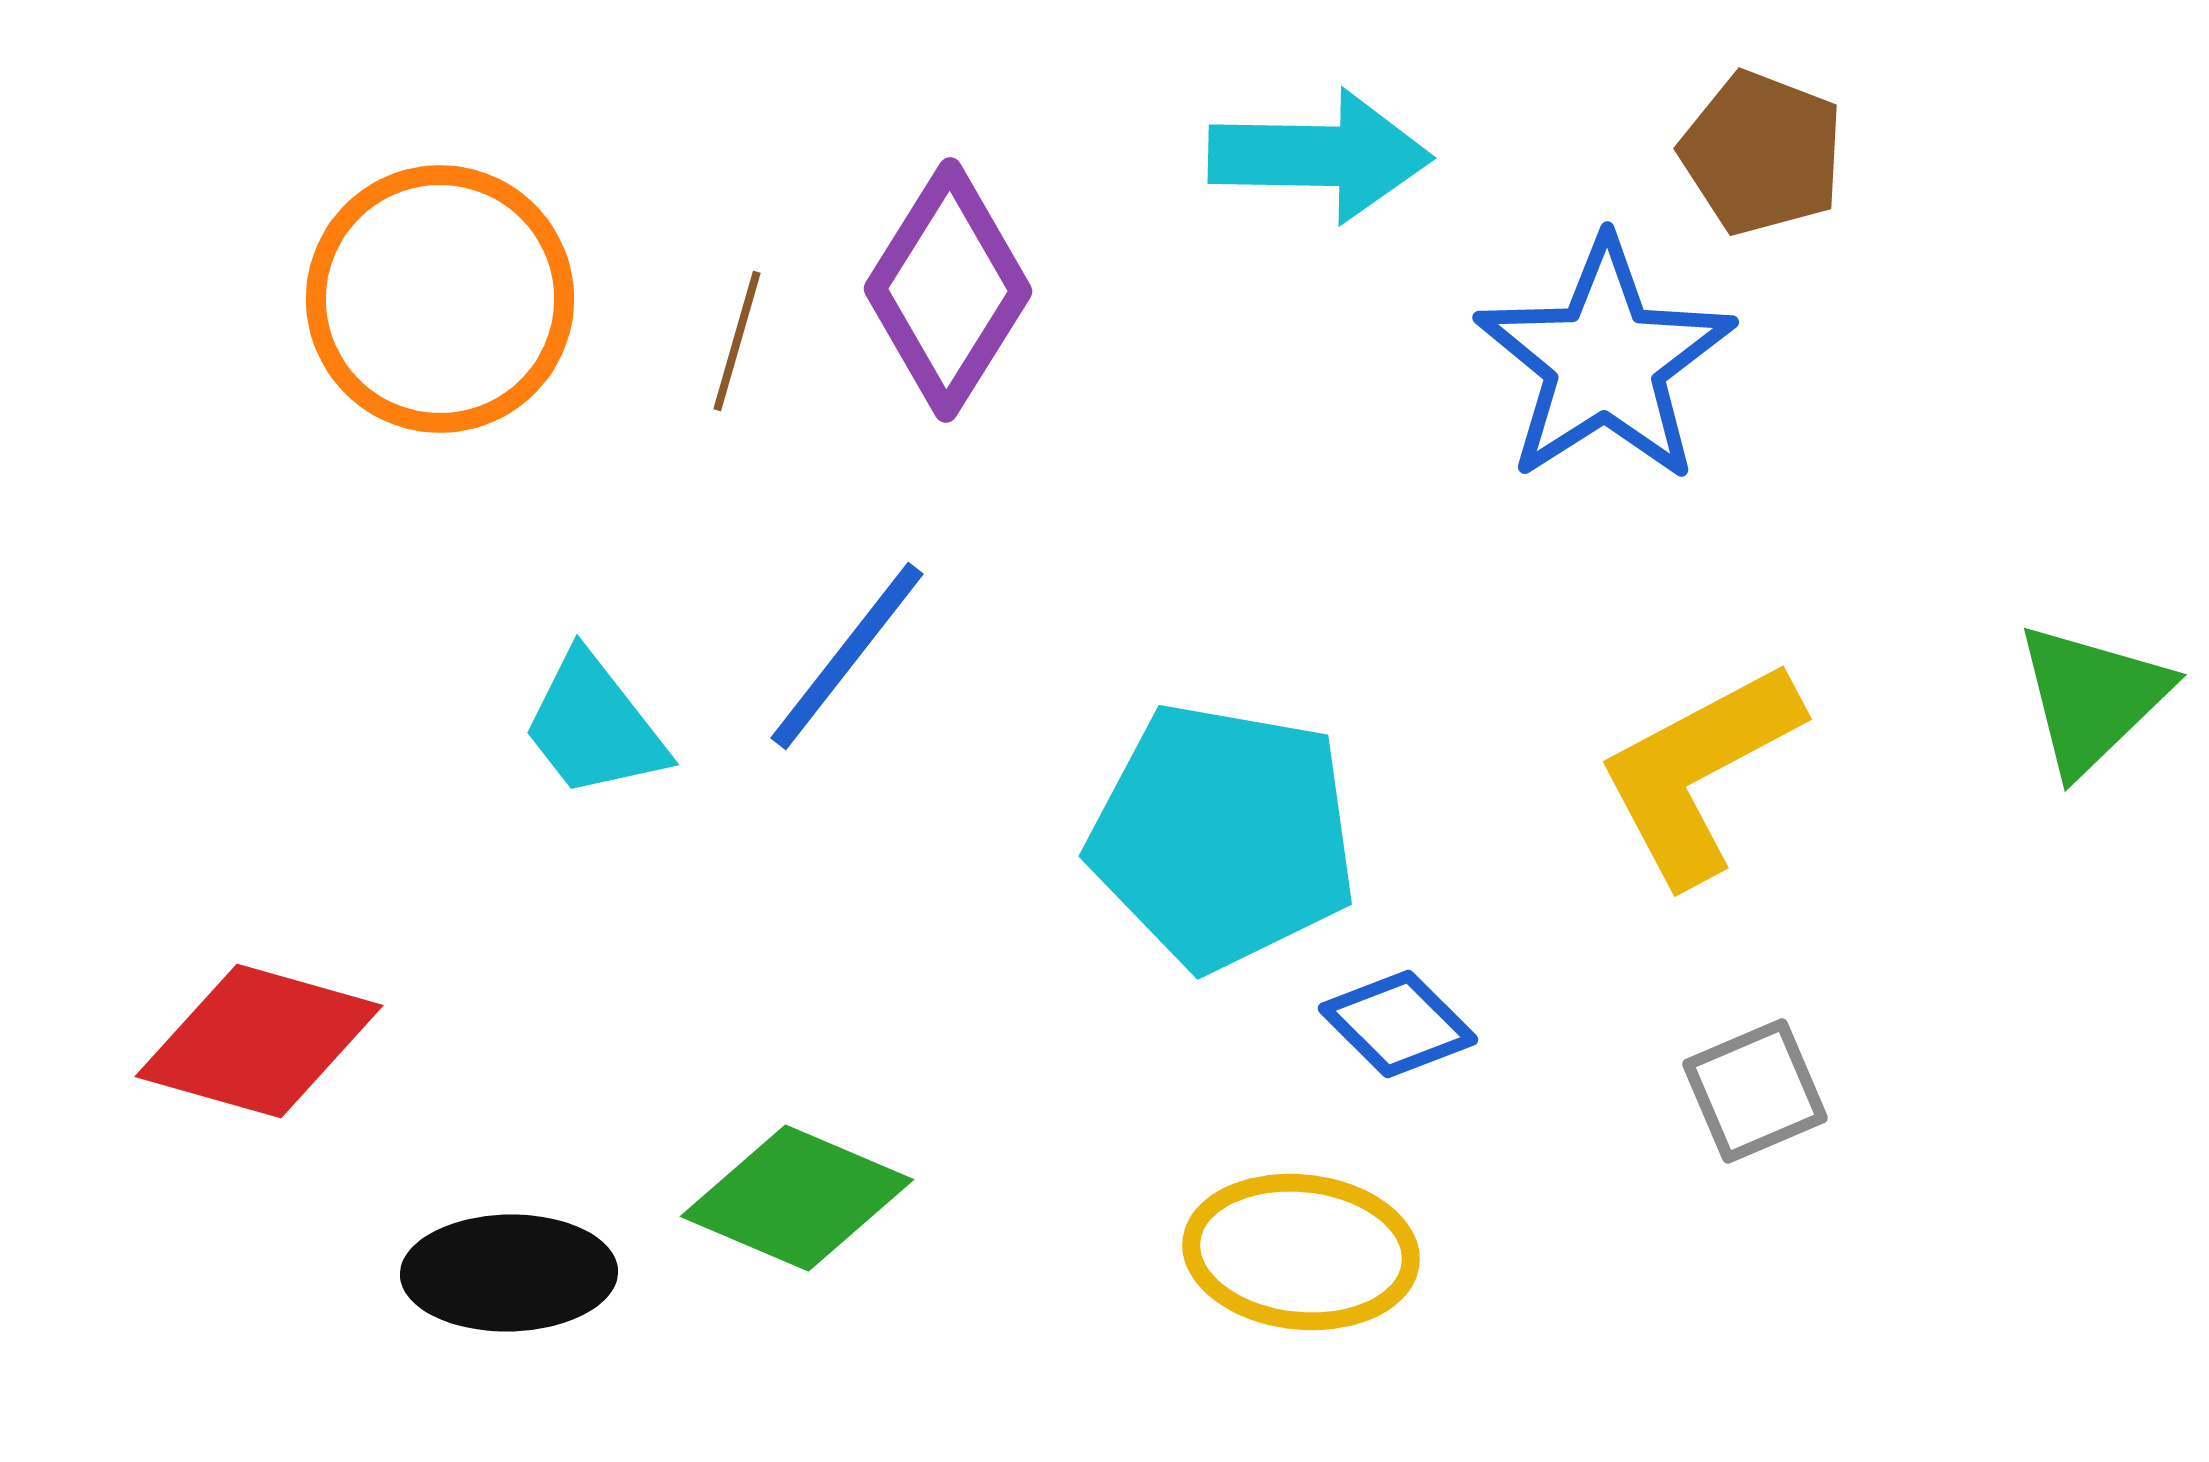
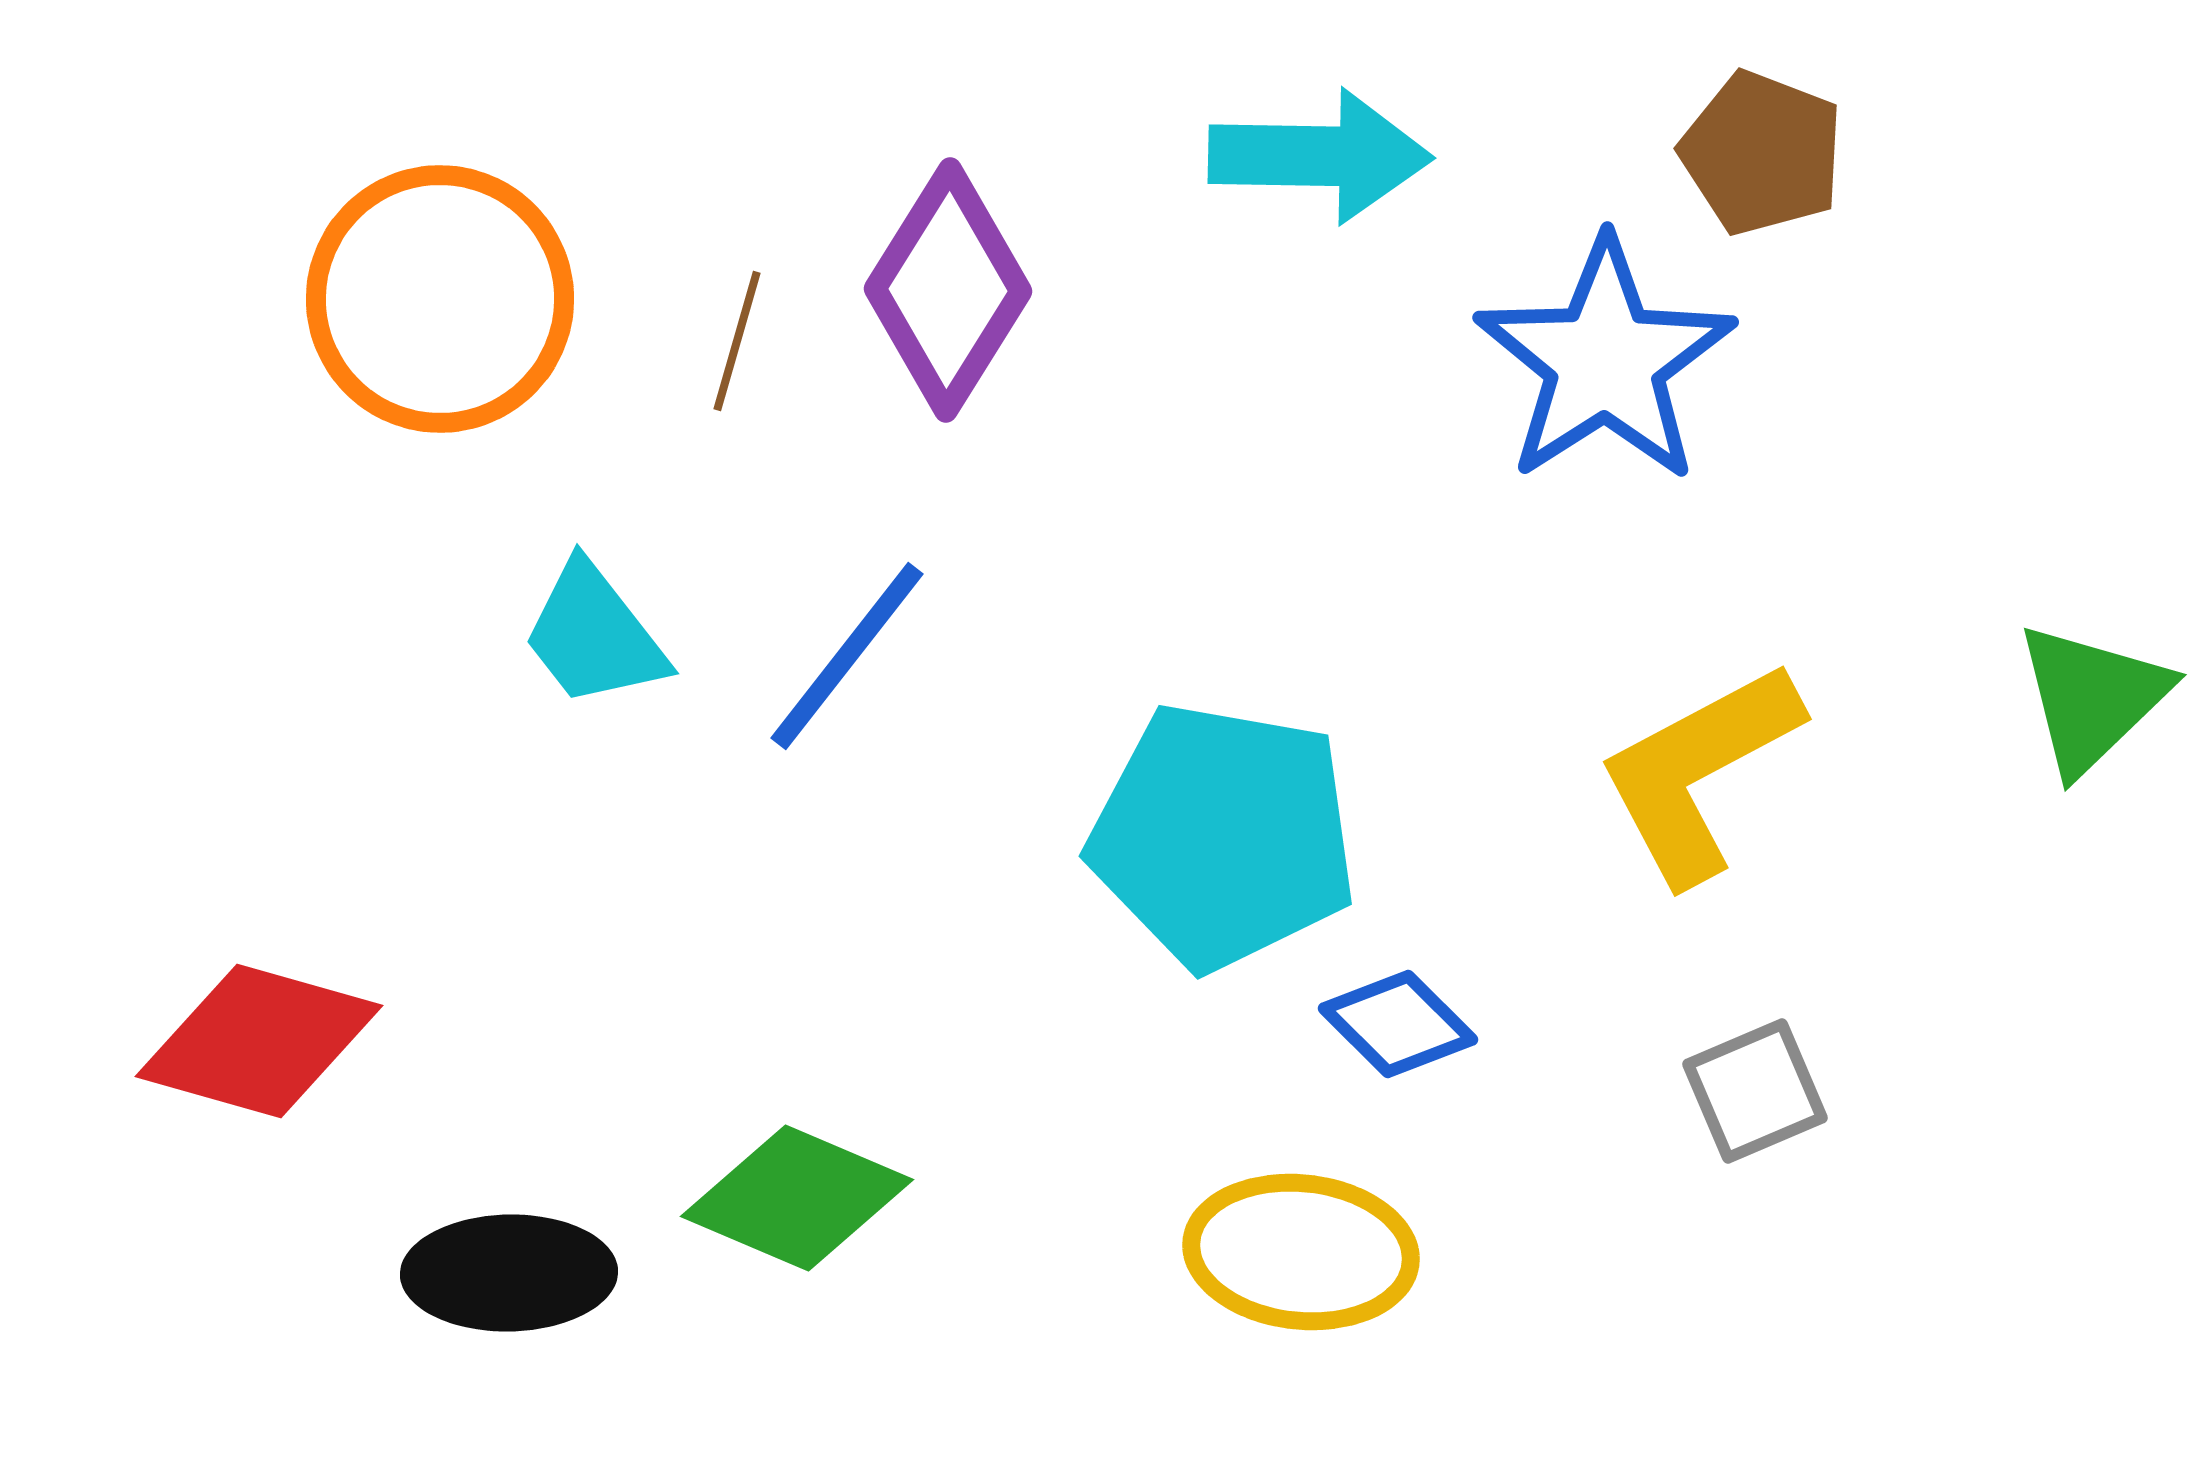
cyan trapezoid: moved 91 px up
